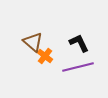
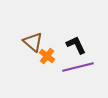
black L-shape: moved 3 px left, 2 px down
orange cross: moved 2 px right
